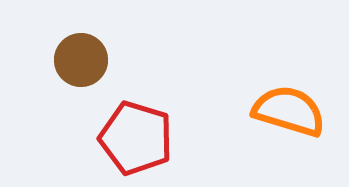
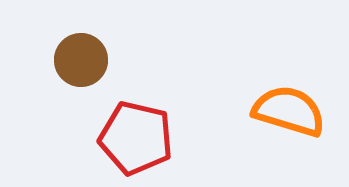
red pentagon: rotated 4 degrees counterclockwise
